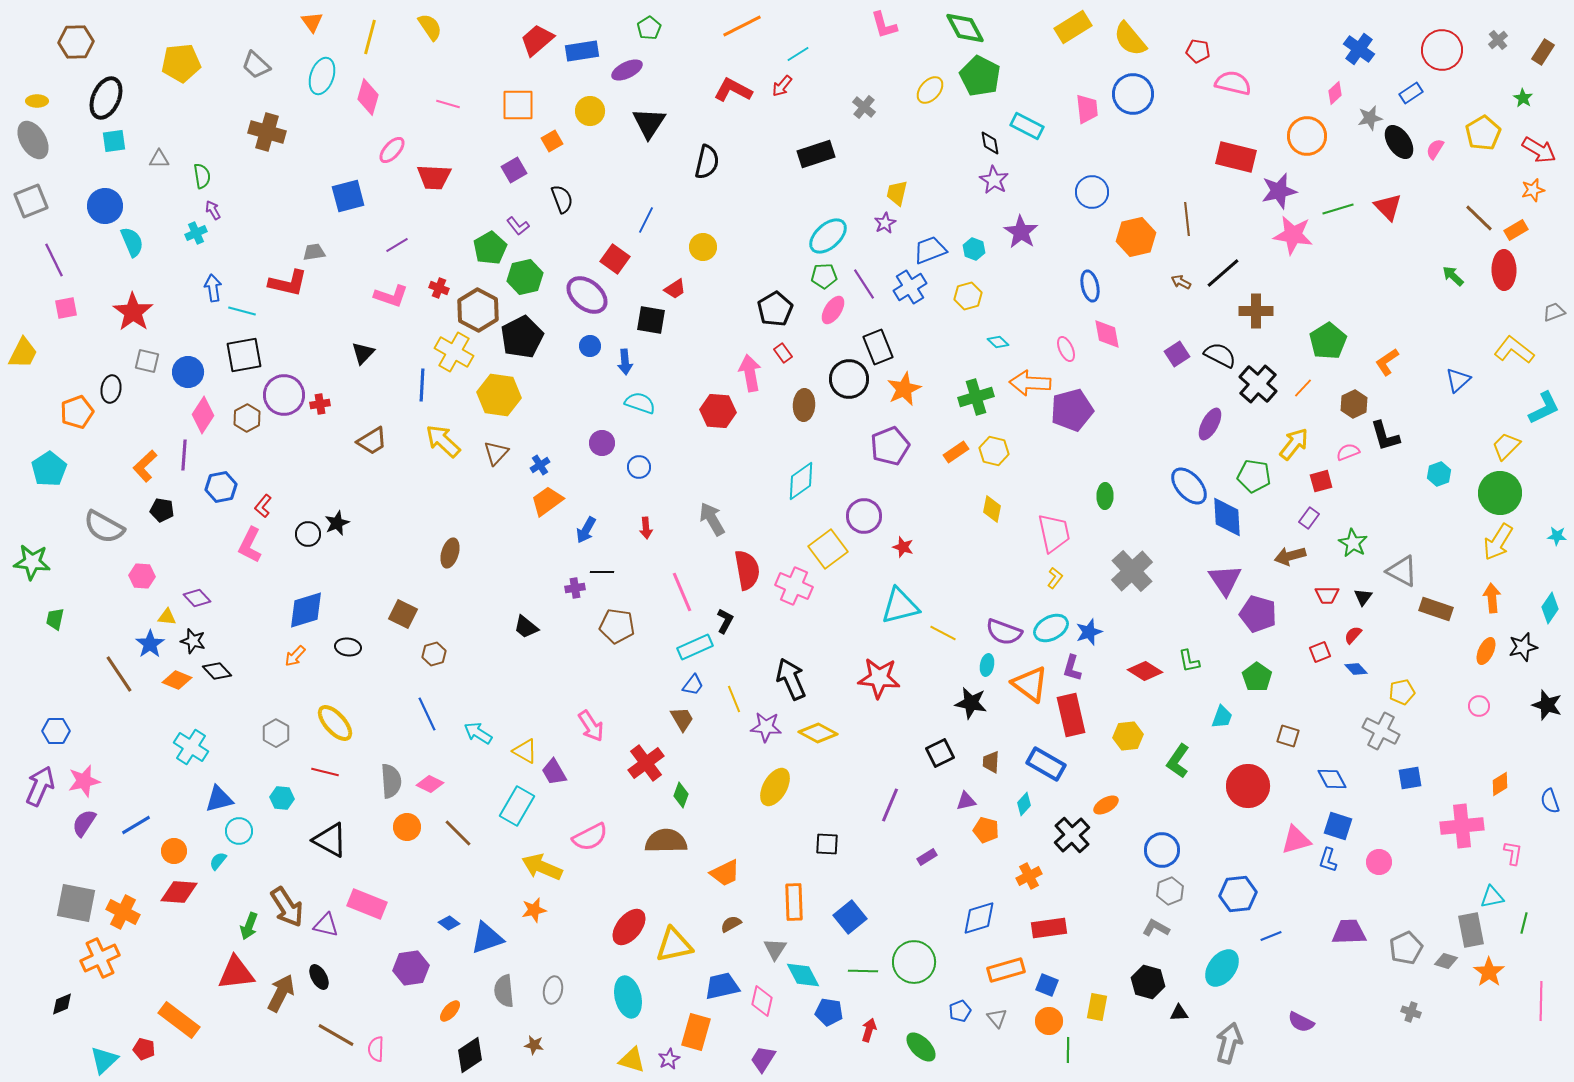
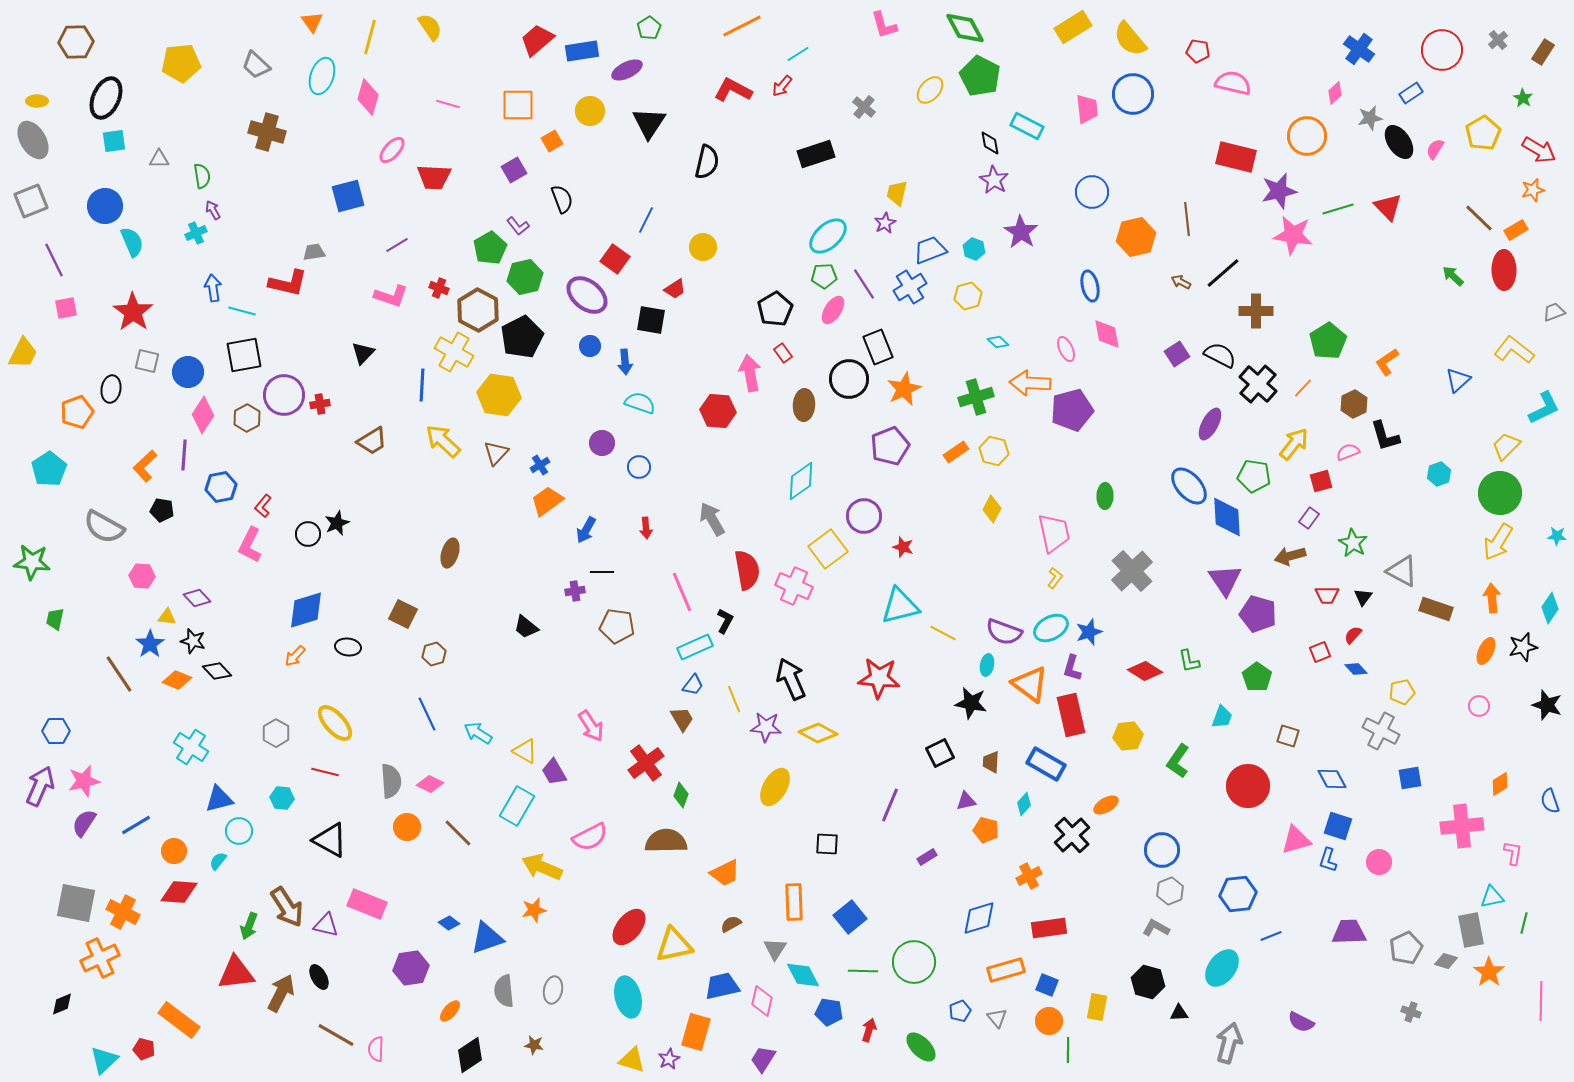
yellow diamond at (992, 509): rotated 16 degrees clockwise
purple cross at (575, 588): moved 3 px down
